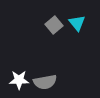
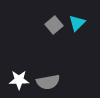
cyan triangle: rotated 24 degrees clockwise
gray semicircle: moved 3 px right
